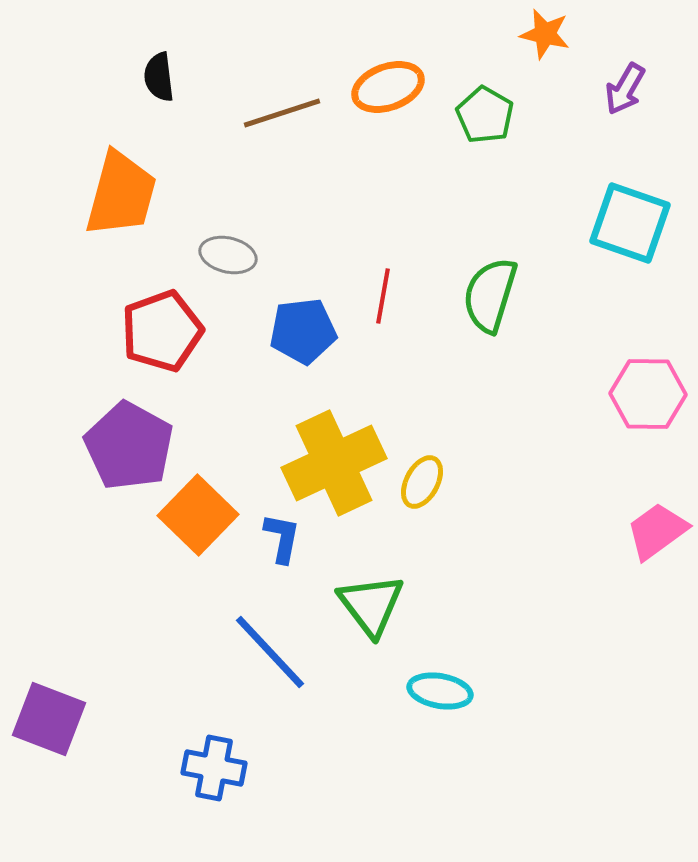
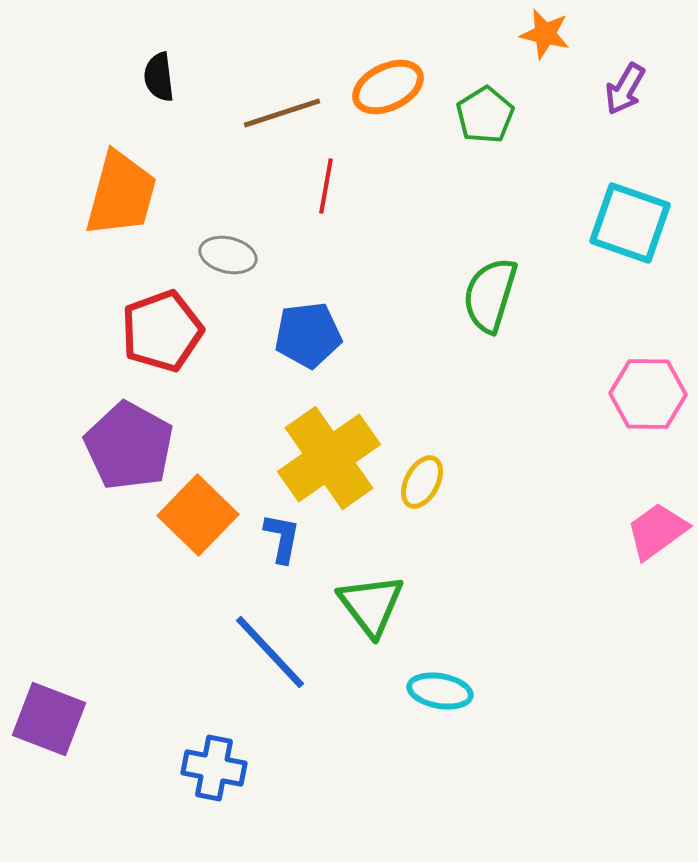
orange ellipse: rotated 6 degrees counterclockwise
green pentagon: rotated 10 degrees clockwise
red line: moved 57 px left, 110 px up
blue pentagon: moved 5 px right, 4 px down
yellow cross: moved 5 px left, 5 px up; rotated 10 degrees counterclockwise
